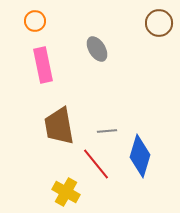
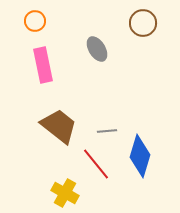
brown circle: moved 16 px left
brown trapezoid: rotated 138 degrees clockwise
yellow cross: moved 1 px left, 1 px down
